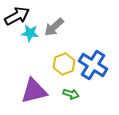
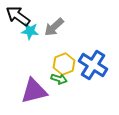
black arrow: moved 1 px right; rotated 115 degrees counterclockwise
cyan star: moved 2 px up
green arrow: moved 12 px left, 15 px up
